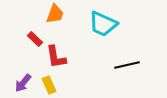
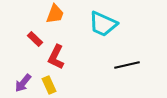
red L-shape: rotated 35 degrees clockwise
